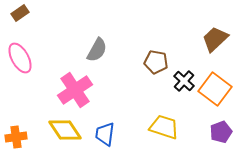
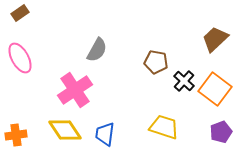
orange cross: moved 2 px up
